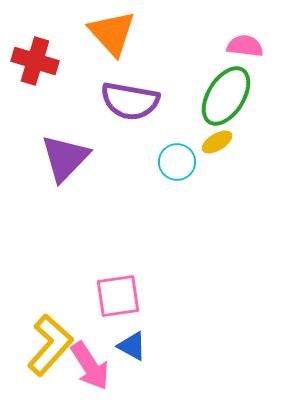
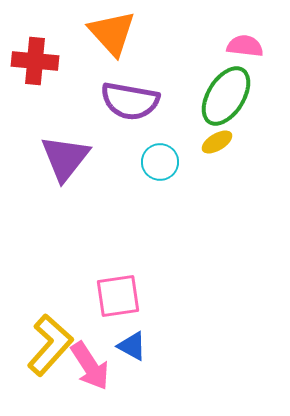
red cross: rotated 12 degrees counterclockwise
purple triangle: rotated 6 degrees counterclockwise
cyan circle: moved 17 px left
